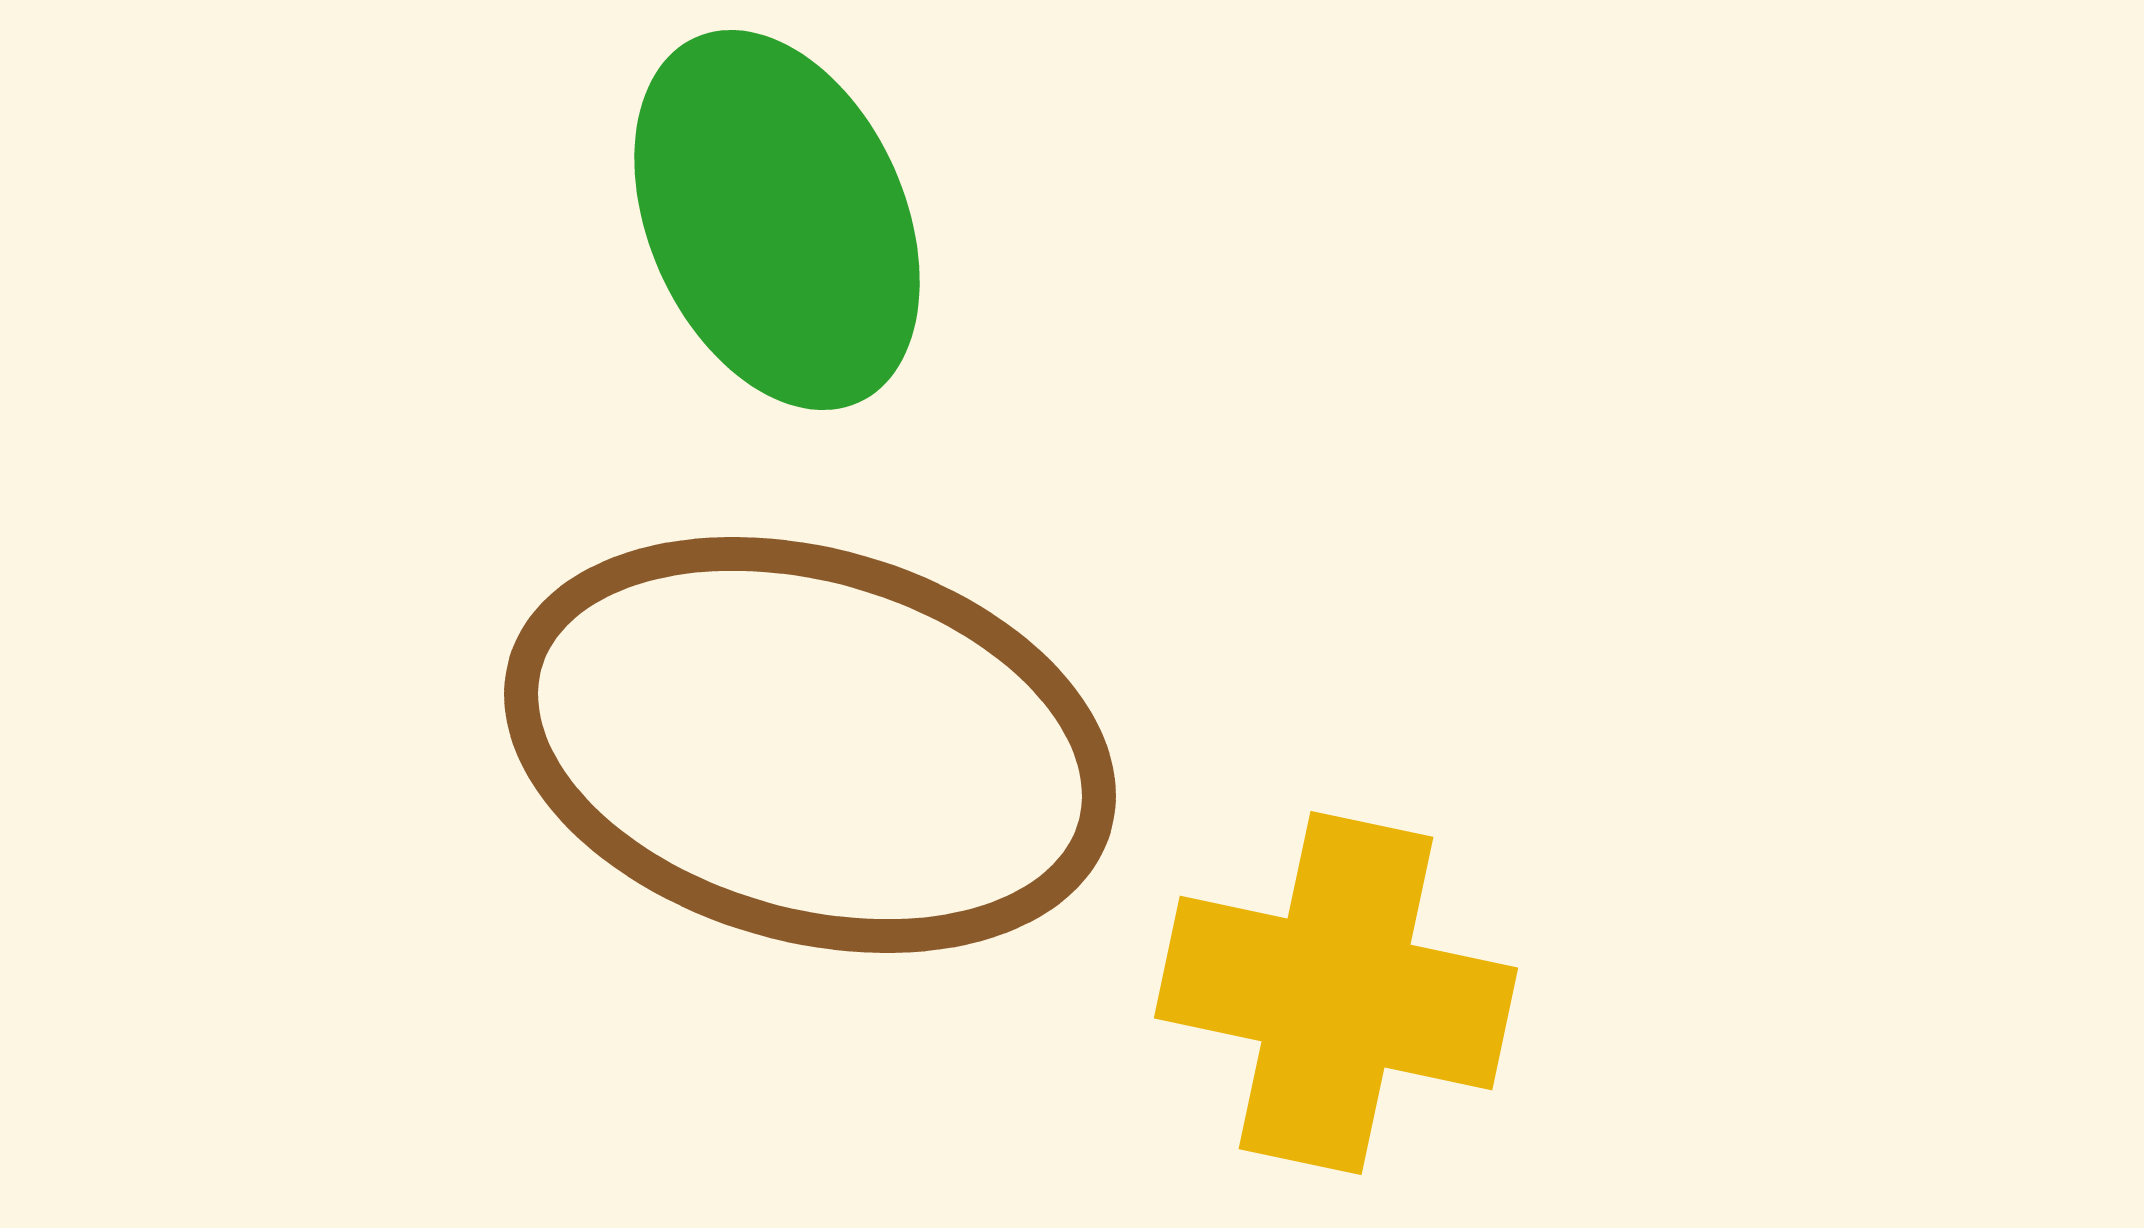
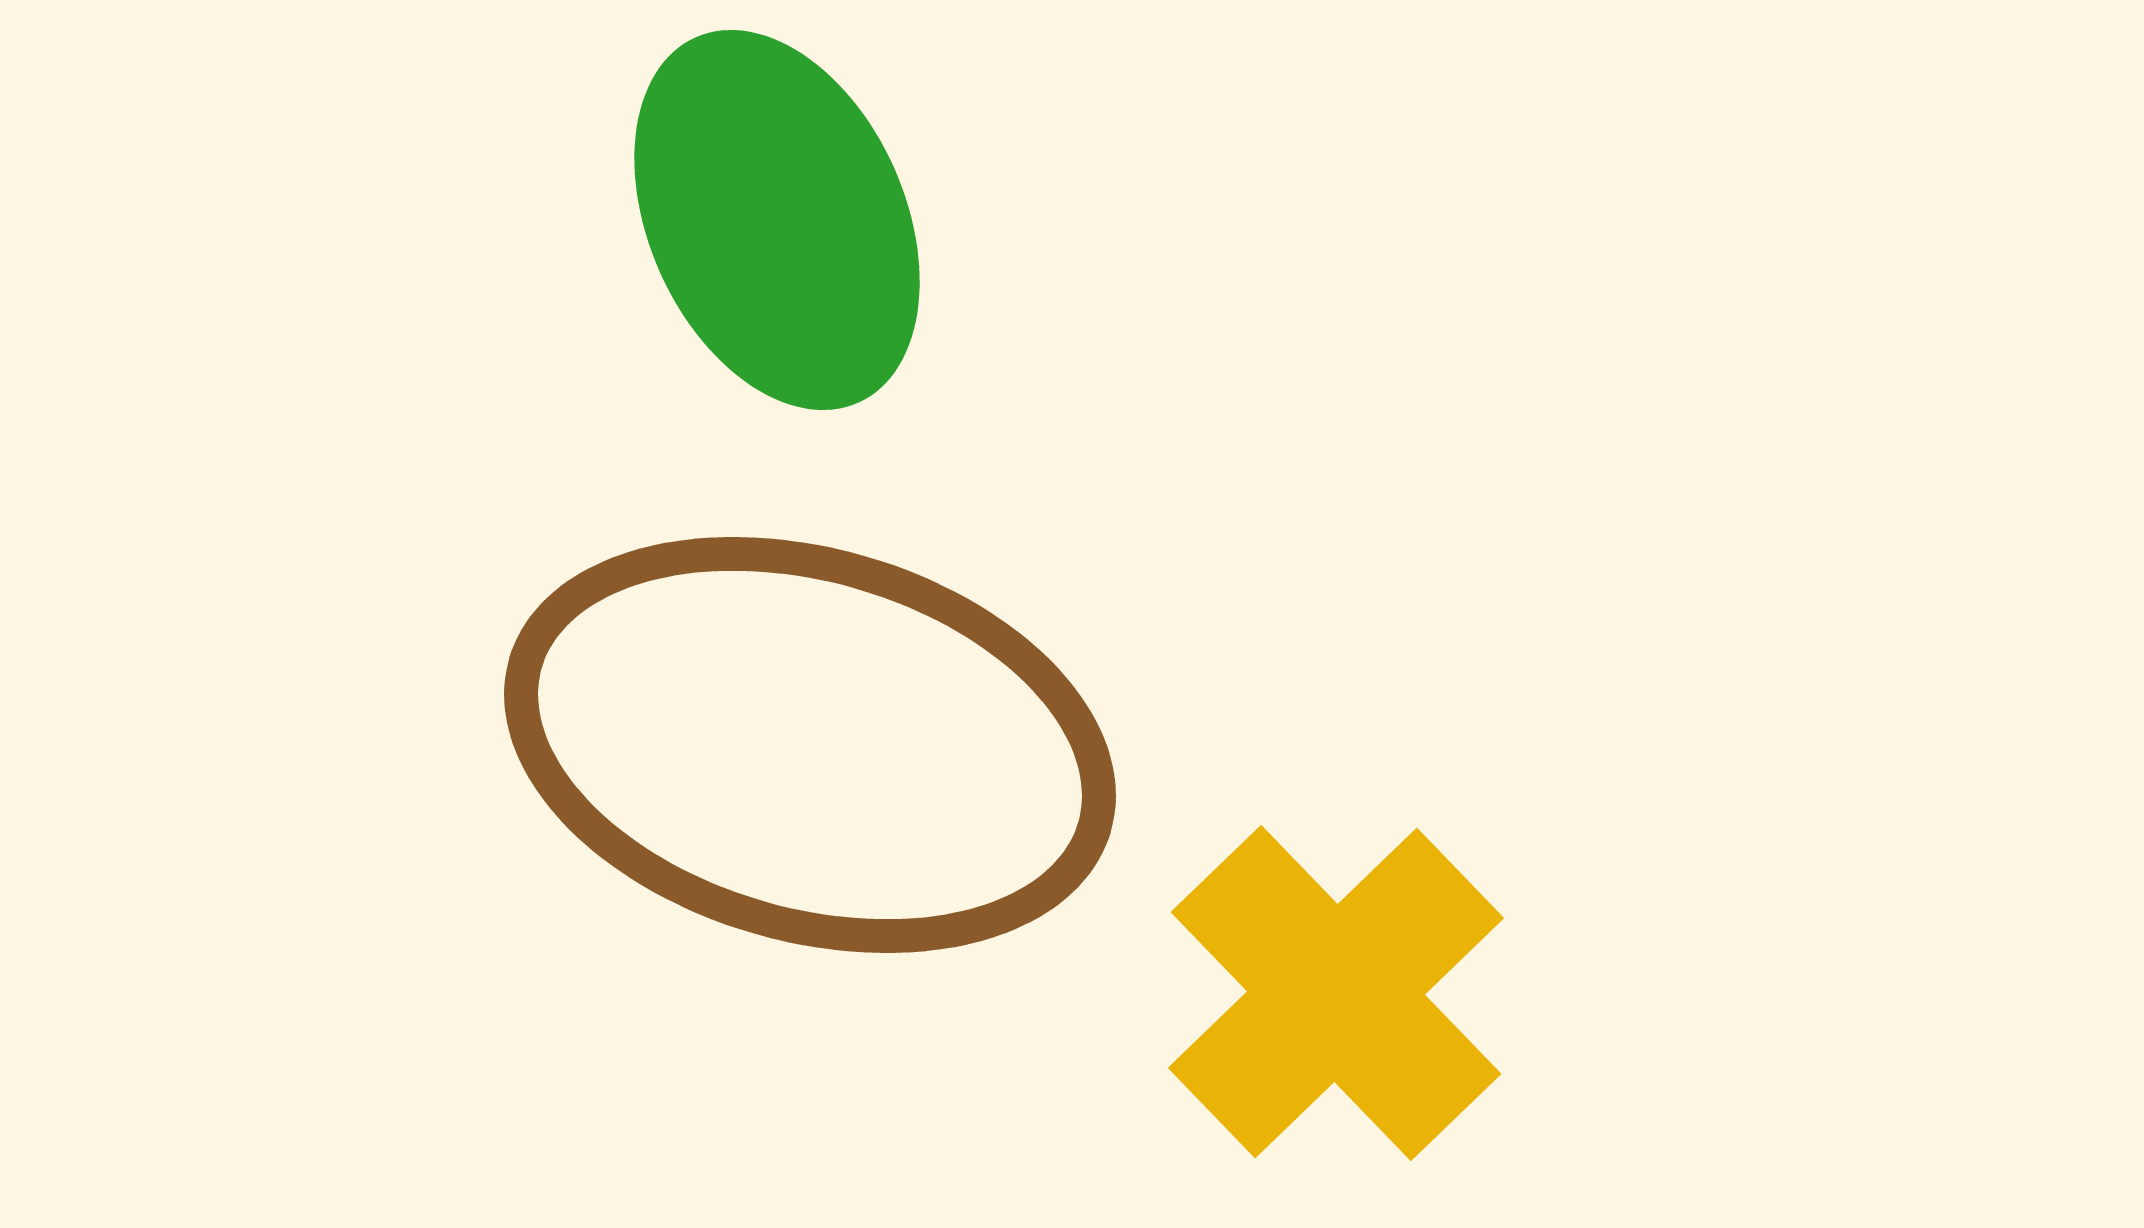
yellow cross: rotated 34 degrees clockwise
